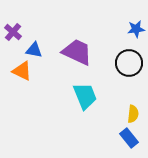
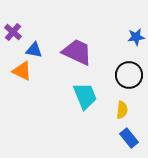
blue star: moved 8 px down
black circle: moved 12 px down
yellow semicircle: moved 11 px left, 4 px up
